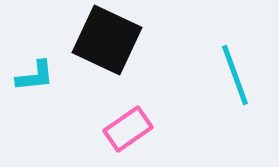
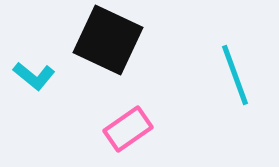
black square: moved 1 px right
cyan L-shape: moved 1 px left; rotated 45 degrees clockwise
